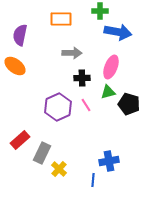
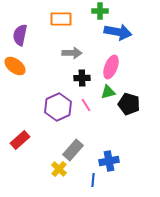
gray rectangle: moved 31 px right, 3 px up; rotated 15 degrees clockwise
